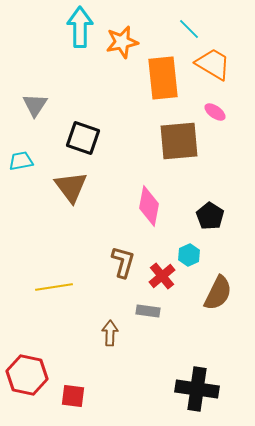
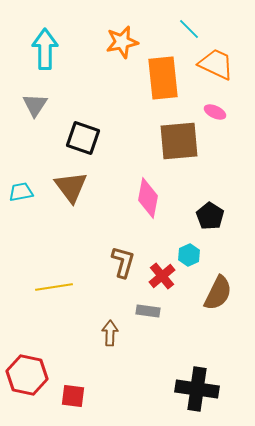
cyan arrow: moved 35 px left, 22 px down
orange trapezoid: moved 3 px right; rotated 6 degrees counterclockwise
pink ellipse: rotated 10 degrees counterclockwise
cyan trapezoid: moved 31 px down
pink diamond: moved 1 px left, 8 px up
